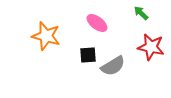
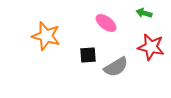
green arrow: moved 3 px right; rotated 28 degrees counterclockwise
pink ellipse: moved 9 px right
gray semicircle: moved 3 px right, 1 px down
